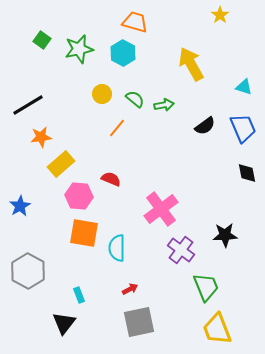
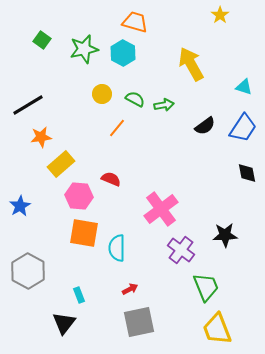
green star: moved 5 px right
green semicircle: rotated 12 degrees counterclockwise
blue trapezoid: rotated 56 degrees clockwise
